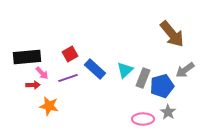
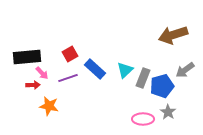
brown arrow: moved 1 px right, 1 px down; rotated 112 degrees clockwise
